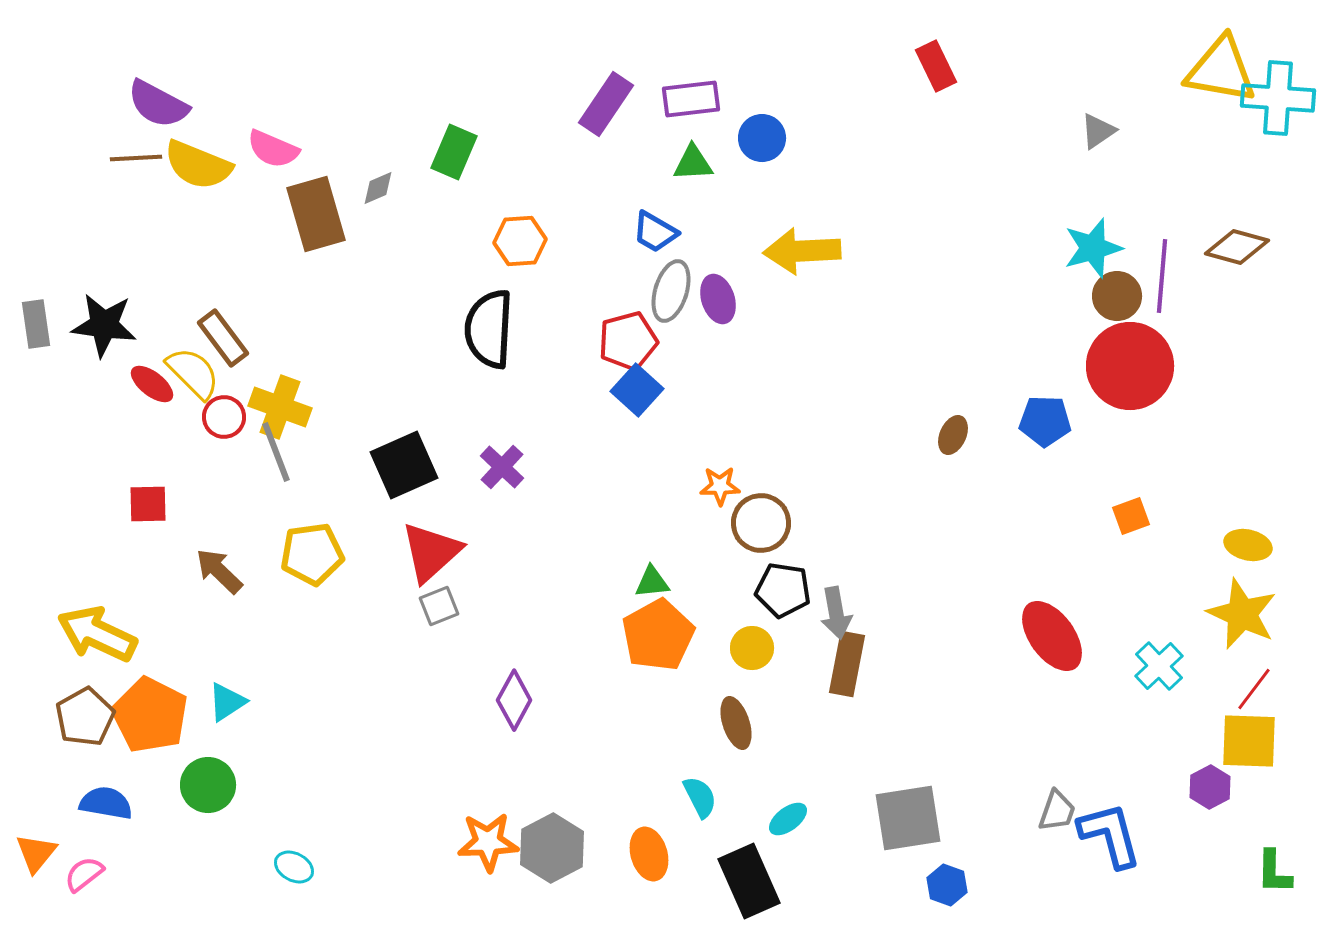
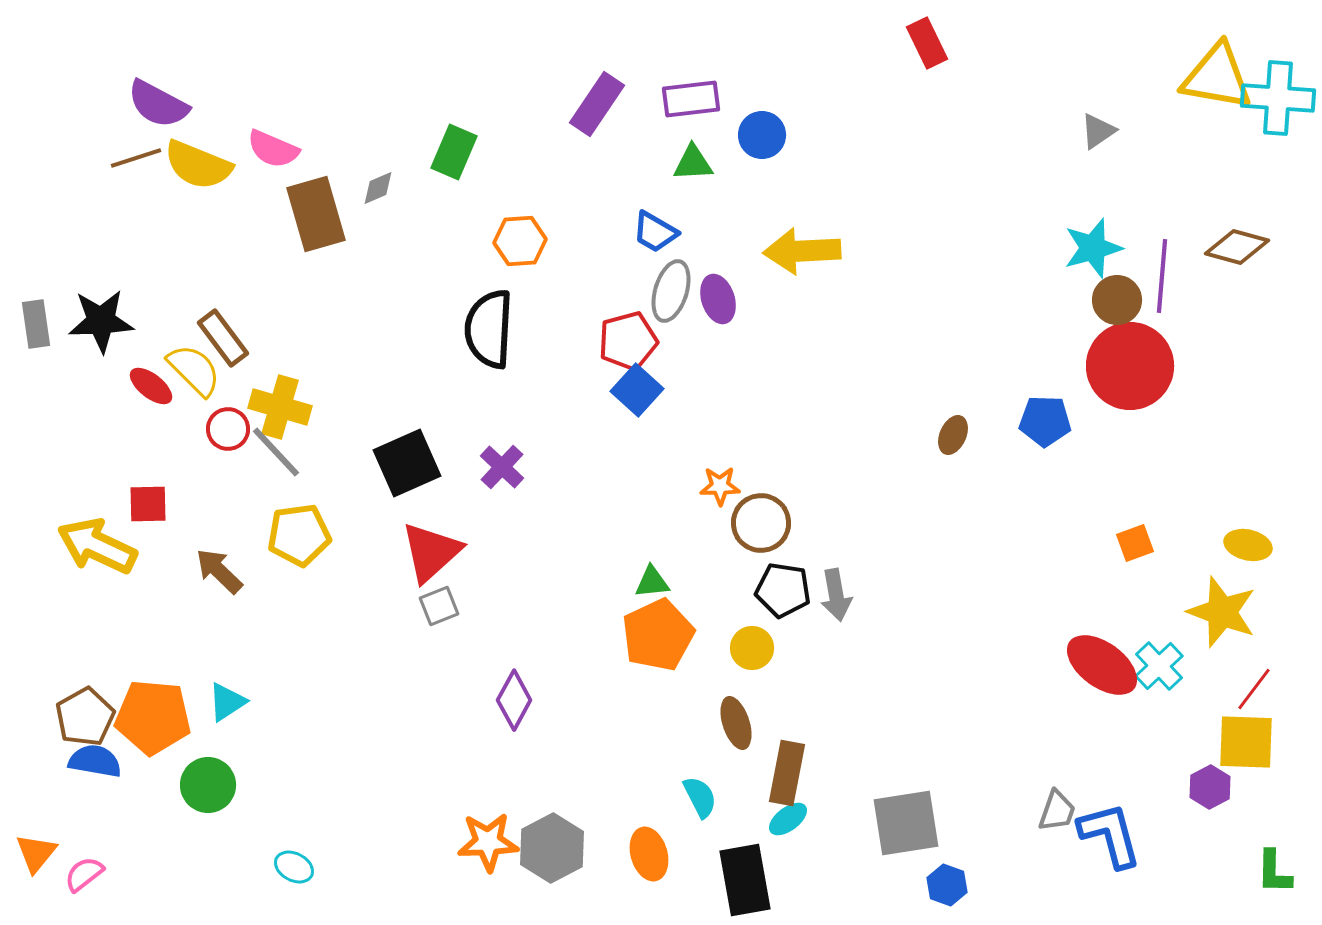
red rectangle at (936, 66): moved 9 px left, 23 px up
yellow triangle at (1221, 70): moved 4 px left, 7 px down
purple rectangle at (606, 104): moved 9 px left
blue circle at (762, 138): moved 3 px up
brown line at (136, 158): rotated 15 degrees counterclockwise
brown circle at (1117, 296): moved 4 px down
black star at (104, 325): moved 3 px left, 4 px up; rotated 10 degrees counterclockwise
yellow semicircle at (193, 373): moved 1 px right, 3 px up
red ellipse at (152, 384): moved 1 px left, 2 px down
yellow cross at (280, 407): rotated 4 degrees counterclockwise
red circle at (224, 417): moved 4 px right, 12 px down
gray line at (276, 452): rotated 22 degrees counterclockwise
black square at (404, 465): moved 3 px right, 2 px up
orange square at (1131, 516): moved 4 px right, 27 px down
yellow pentagon at (312, 554): moved 13 px left, 19 px up
gray arrow at (836, 613): moved 18 px up
yellow star at (1242, 614): moved 20 px left, 2 px up; rotated 4 degrees counterclockwise
yellow arrow at (97, 634): moved 88 px up
orange pentagon at (658, 635): rotated 4 degrees clockwise
red ellipse at (1052, 636): moved 50 px right, 29 px down; rotated 18 degrees counterclockwise
brown rectangle at (847, 664): moved 60 px left, 109 px down
orange pentagon at (150, 715): moved 3 px right, 2 px down; rotated 22 degrees counterclockwise
yellow square at (1249, 741): moved 3 px left, 1 px down
blue semicircle at (106, 803): moved 11 px left, 42 px up
gray square at (908, 818): moved 2 px left, 5 px down
black rectangle at (749, 881): moved 4 px left, 1 px up; rotated 14 degrees clockwise
